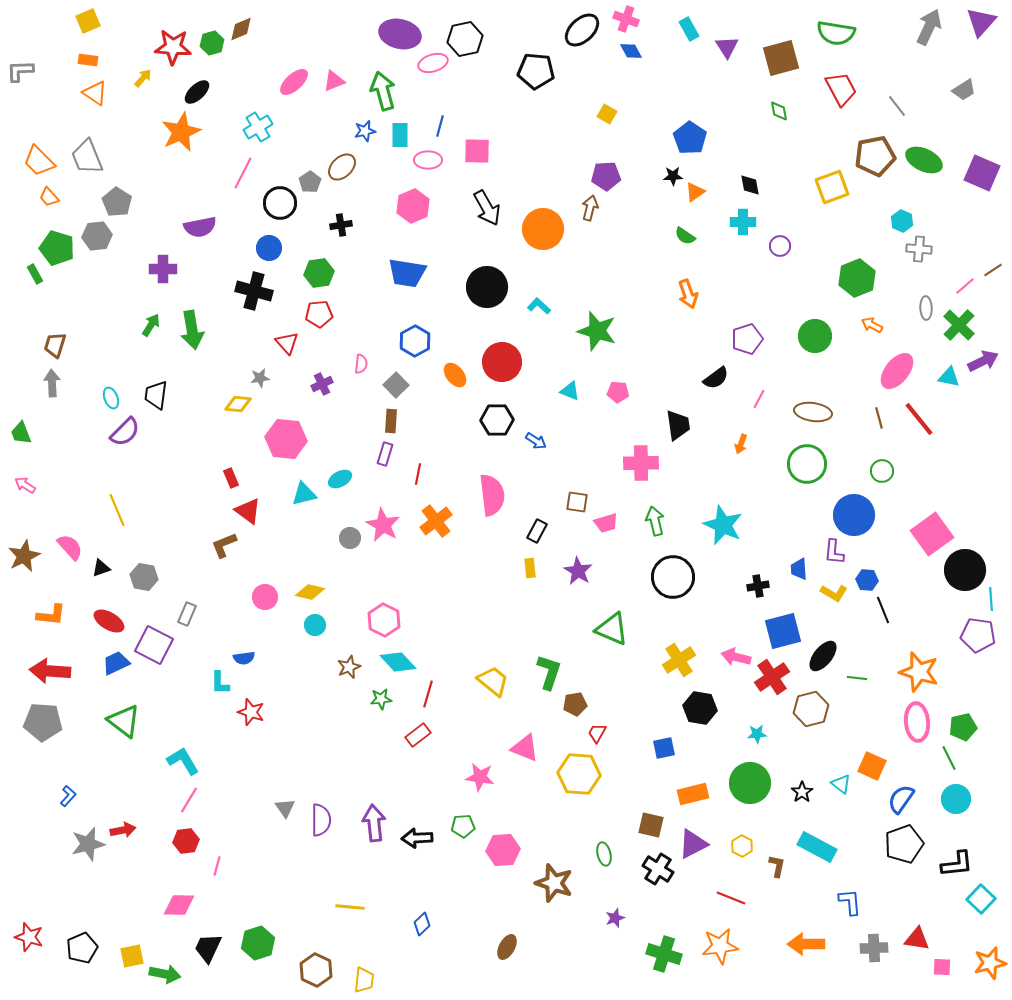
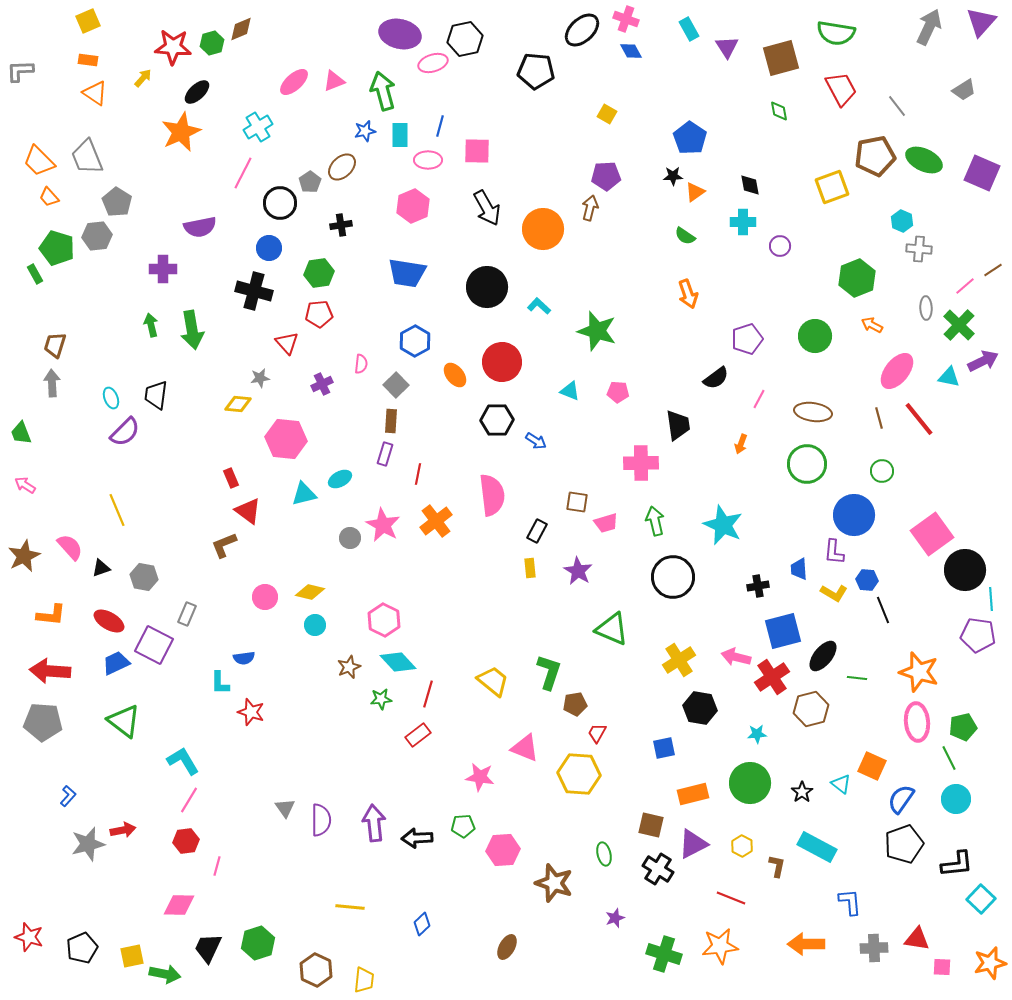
green arrow at (151, 325): rotated 45 degrees counterclockwise
